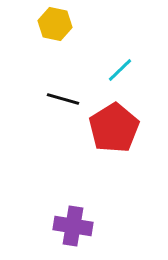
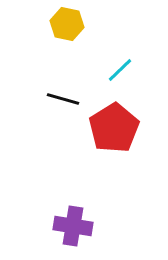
yellow hexagon: moved 12 px right
